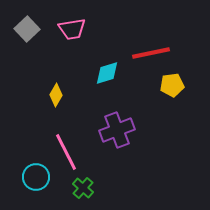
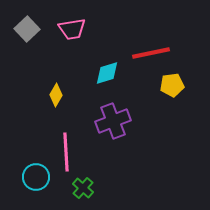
purple cross: moved 4 px left, 9 px up
pink line: rotated 24 degrees clockwise
